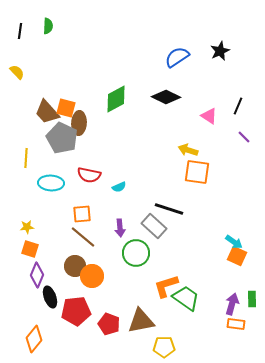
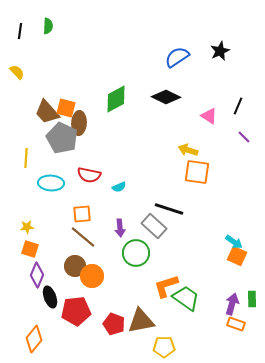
red pentagon at (109, 324): moved 5 px right
orange rectangle at (236, 324): rotated 12 degrees clockwise
